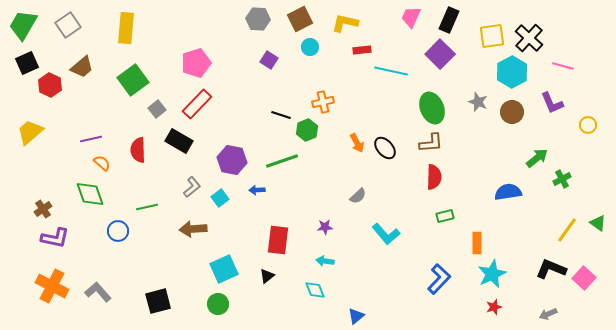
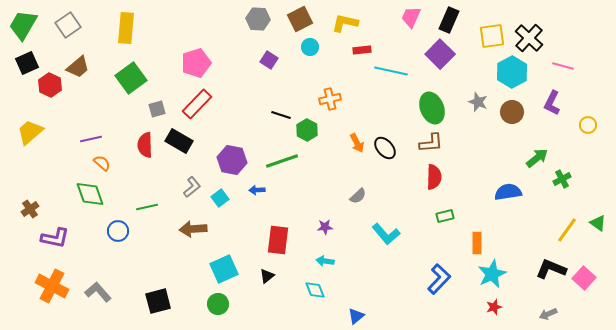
brown trapezoid at (82, 67): moved 4 px left
green square at (133, 80): moved 2 px left, 2 px up
orange cross at (323, 102): moved 7 px right, 3 px up
purple L-shape at (552, 103): rotated 50 degrees clockwise
gray square at (157, 109): rotated 24 degrees clockwise
green hexagon at (307, 130): rotated 10 degrees counterclockwise
red semicircle at (138, 150): moved 7 px right, 5 px up
brown cross at (43, 209): moved 13 px left
